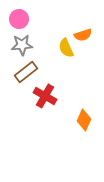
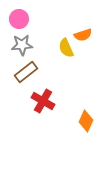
red cross: moved 2 px left, 5 px down
orange diamond: moved 2 px right, 1 px down
